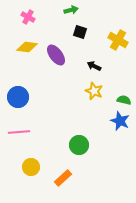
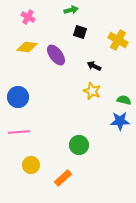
yellow star: moved 2 px left
blue star: rotated 24 degrees counterclockwise
yellow circle: moved 2 px up
